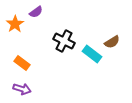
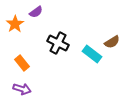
black cross: moved 6 px left, 2 px down
orange rectangle: rotated 14 degrees clockwise
